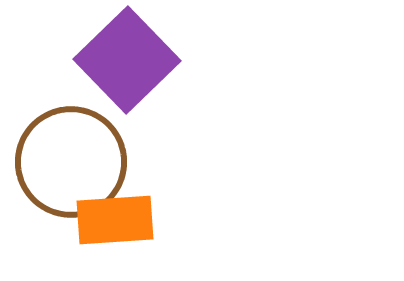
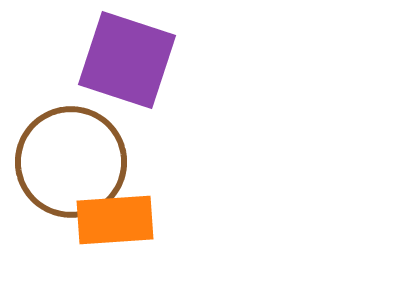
purple square: rotated 28 degrees counterclockwise
